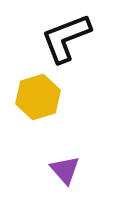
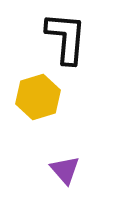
black L-shape: rotated 116 degrees clockwise
